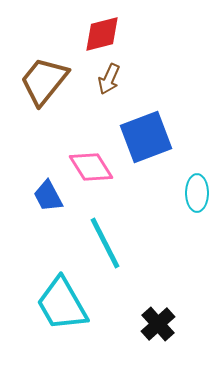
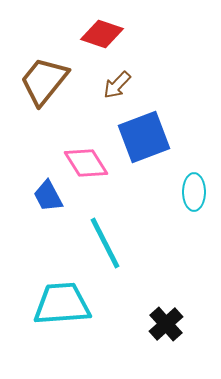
red diamond: rotated 33 degrees clockwise
brown arrow: moved 8 px right, 6 px down; rotated 20 degrees clockwise
blue square: moved 2 px left
pink diamond: moved 5 px left, 4 px up
cyan ellipse: moved 3 px left, 1 px up
cyan trapezoid: rotated 116 degrees clockwise
black cross: moved 8 px right
